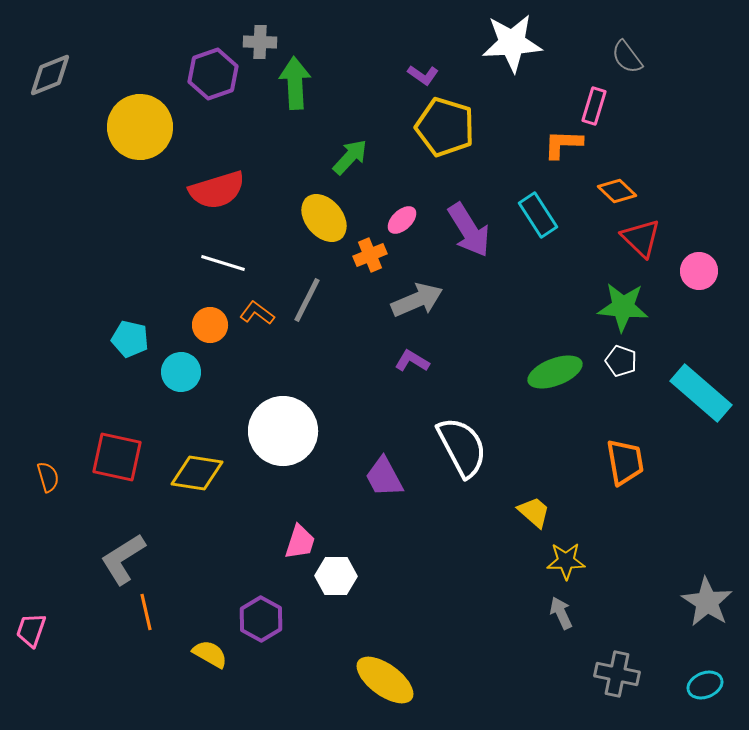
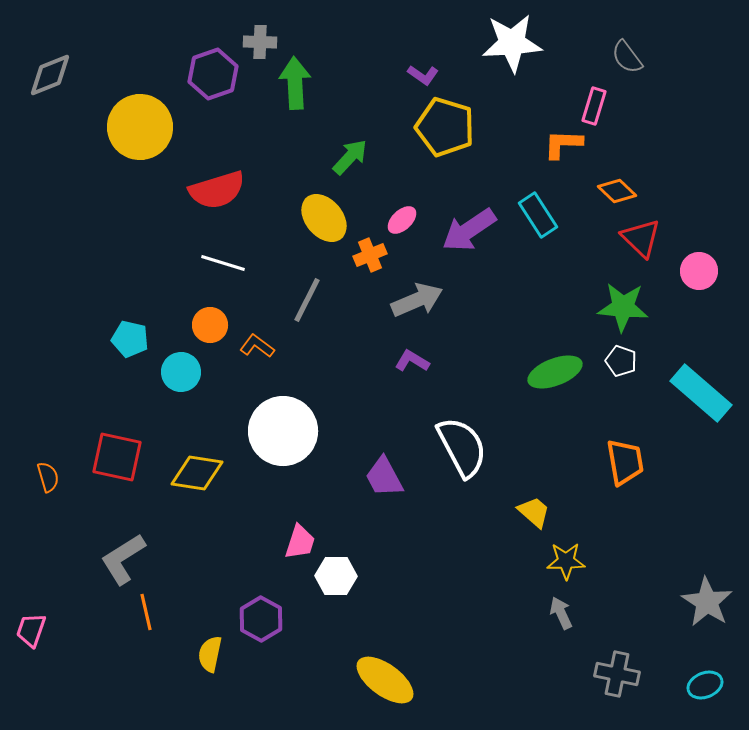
purple arrow at (469, 230): rotated 88 degrees clockwise
orange L-shape at (257, 313): moved 33 px down
yellow semicircle at (210, 654): rotated 108 degrees counterclockwise
